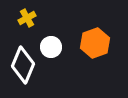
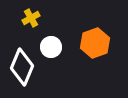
yellow cross: moved 4 px right
white diamond: moved 1 px left, 2 px down
